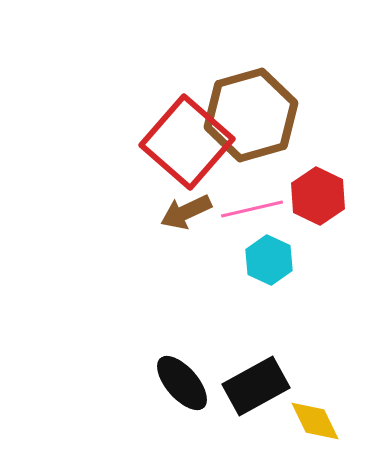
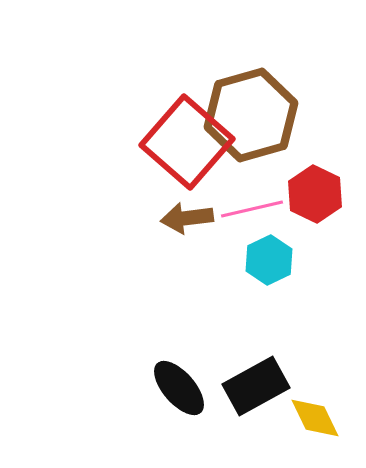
red hexagon: moved 3 px left, 2 px up
brown arrow: moved 1 px right, 6 px down; rotated 18 degrees clockwise
cyan hexagon: rotated 9 degrees clockwise
black ellipse: moved 3 px left, 5 px down
yellow diamond: moved 3 px up
